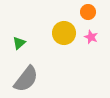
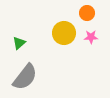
orange circle: moved 1 px left, 1 px down
pink star: rotated 24 degrees counterclockwise
gray semicircle: moved 1 px left, 2 px up
